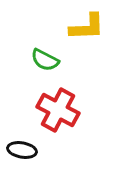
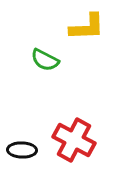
red cross: moved 16 px right, 30 px down
black ellipse: rotated 8 degrees counterclockwise
